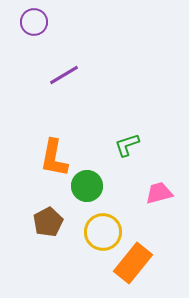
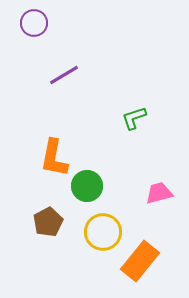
purple circle: moved 1 px down
green L-shape: moved 7 px right, 27 px up
orange rectangle: moved 7 px right, 2 px up
